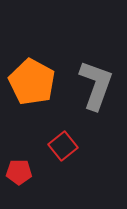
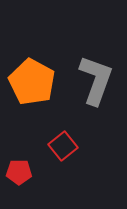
gray L-shape: moved 5 px up
